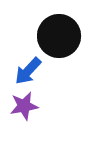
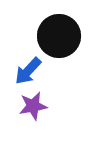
purple star: moved 9 px right
